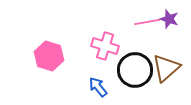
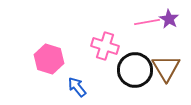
purple star: rotated 12 degrees clockwise
pink hexagon: moved 3 px down
brown triangle: rotated 20 degrees counterclockwise
blue arrow: moved 21 px left
